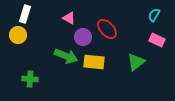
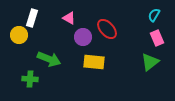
white rectangle: moved 7 px right, 4 px down
yellow circle: moved 1 px right
pink rectangle: moved 2 px up; rotated 42 degrees clockwise
green arrow: moved 17 px left, 3 px down
green triangle: moved 14 px right
